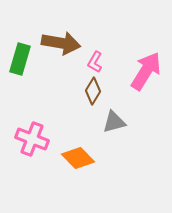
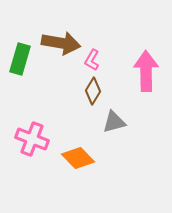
pink L-shape: moved 3 px left, 2 px up
pink arrow: rotated 33 degrees counterclockwise
